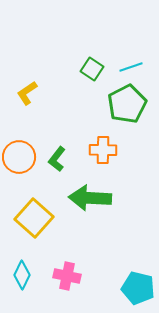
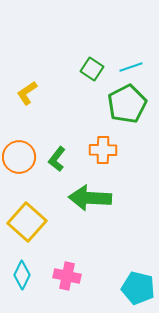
yellow square: moved 7 px left, 4 px down
